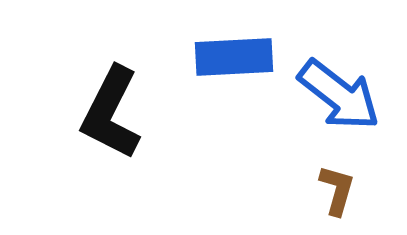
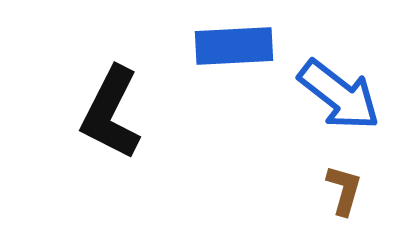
blue rectangle: moved 11 px up
brown L-shape: moved 7 px right
